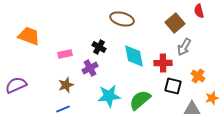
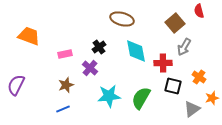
black cross: rotated 24 degrees clockwise
cyan diamond: moved 2 px right, 5 px up
purple cross: rotated 21 degrees counterclockwise
orange cross: moved 1 px right, 1 px down
purple semicircle: rotated 40 degrees counterclockwise
green semicircle: moved 1 px right, 2 px up; rotated 20 degrees counterclockwise
gray triangle: rotated 36 degrees counterclockwise
